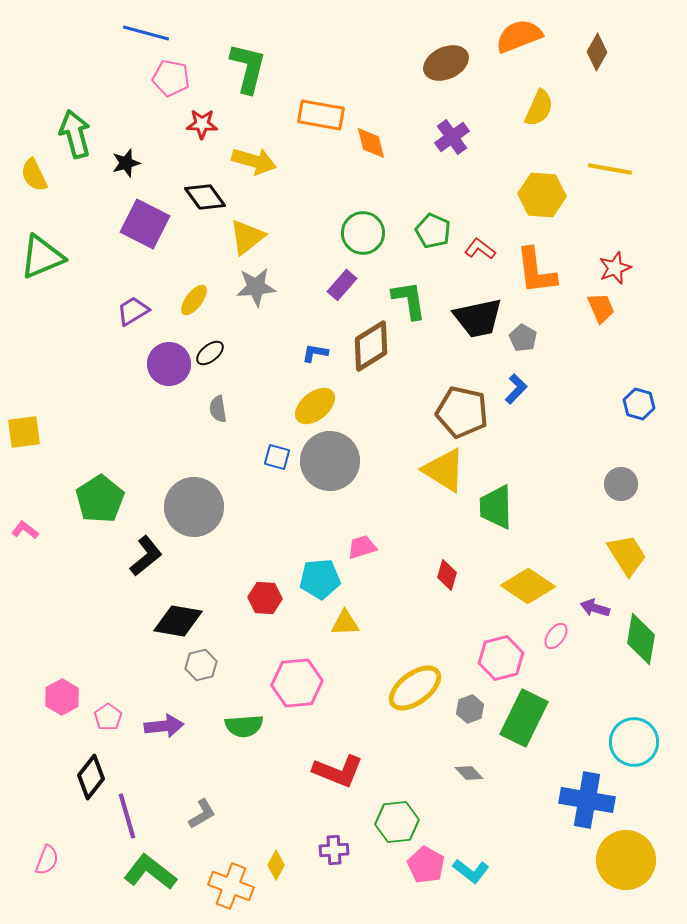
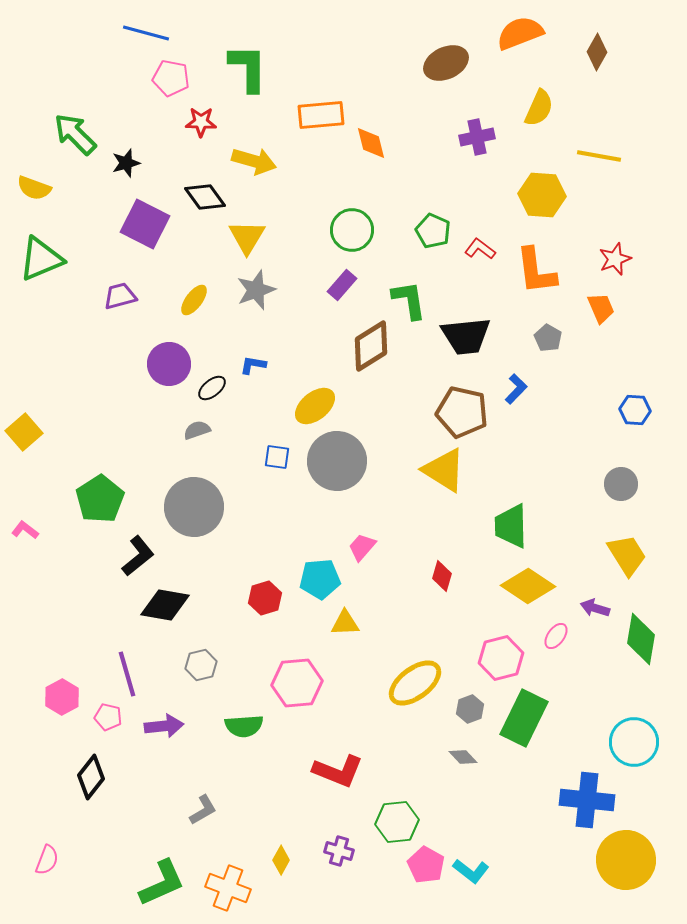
orange semicircle at (519, 36): moved 1 px right, 3 px up
green L-shape at (248, 68): rotated 14 degrees counterclockwise
orange rectangle at (321, 115): rotated 15 degrees counterclockwise
red star at (202, 124): moved 1 px left, 2 px up
green arrow at (75, 134): rotated 30 degrees counterclockwise
purple cross at (452, 137): moved 25 px right; rotated 24 degrees clockwise
yellow line at (610, 169): moved 11 px left, 13 px up
yellow semicircle at (34, 175): moved 13 px down; rotated 44 degrees counterclockwise
green circle at (363, 233): moved 11 px left, 3 px up
yellow triangle at (247, 237): rotated 21 degrees counterclockwise
green triangle at (42, 257): moved 1 px left, 2 px down
red star at (615, 268): moved 9 px up
gray star at (256, 287): moved 3 px down; rotated 15 degrees counterclockwise
purple trapezoid at (133, 311): moved 13 px left, 15 px up; rotated 16 degrees clockwise
black trapezoid at (478, 318): moved 12 px left, 18 px down; rotated 6 degrees clockwise
gray pentagon at (523, 338): moved 25 px right
black ellipse at (210, 353): moved 2 px right, 35 px down
blue L-shape at (315, 353): moved 62 px left, 12 px down
blue hexagon at (639, 404): moved 4 px left, 6 px down; rotated 12 degrees counterclockwise
gray semicircle at (218, 409): moved 21 px left, 21 px down; rotated 80 degrees clockwise
yellow square at (24, 432): rotated 33 degrees counterclockwise
blue square at (277, 457): rotated 8 degrees counterclockwise
gray circle at (330, 461): moved 7 px right
green trapezoid at (496, 507): moved 15 px right, 19 px down
pink trapezoid at (362, 547): rotated 32 degrees counterclockwise
black L-shape at (146, 556): moved 8 px left
red diamond at (447, 575): moved 5 px left, 1 px down
red hexagon at (265, 598): rotated 20 degrees counterclockwise
black diamond at (178, 621): moved 13 px left, 16 px up
yellow ellipse at (415, 688): moved 5 px up
pink pentagon at (108, 717): rotated 24 degrees counterclockwise
gray diamond at (469, 773): moved 6 px left, 16 px up
blue cross at (587, 800): rotated 4 degrees counterclockwise
gray L-shape at (202, 814): moved 1 px right, 4 px up
purple line at (127, 816): moved 142 px up
purple cross at (334, 850): moved 5 px right, 1 px down; rotated 20 degrees clockwise
yellow diamond at (276, 865): moved 5 px right, 5 px up
green L-shape at (150, 872): moved 12 px right, 11 px down; rotated 118 degrees clockwise
orange cross at (231, 886): moved 3 px left, 2 px down
